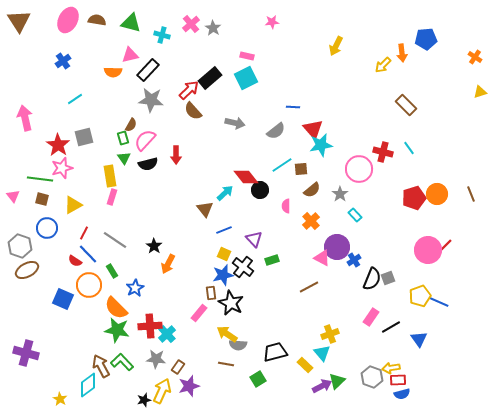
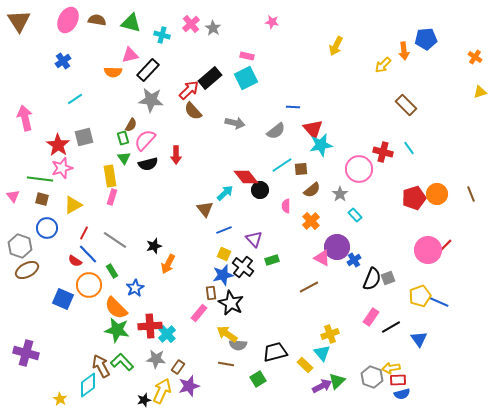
pink star at (272, 22): rotated 16 degrees clockwise
orange arrow at (402, 53): moved 2 px right, 2 px up
black star at (154, 246): rotated 21 degrees clockwise
